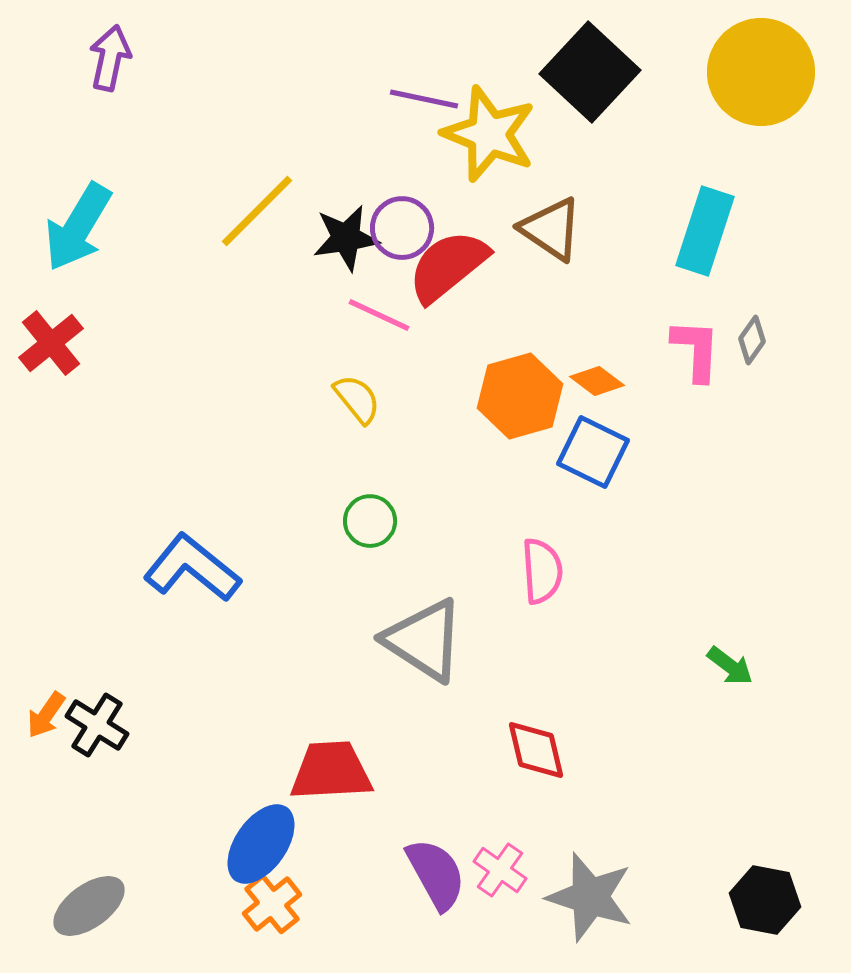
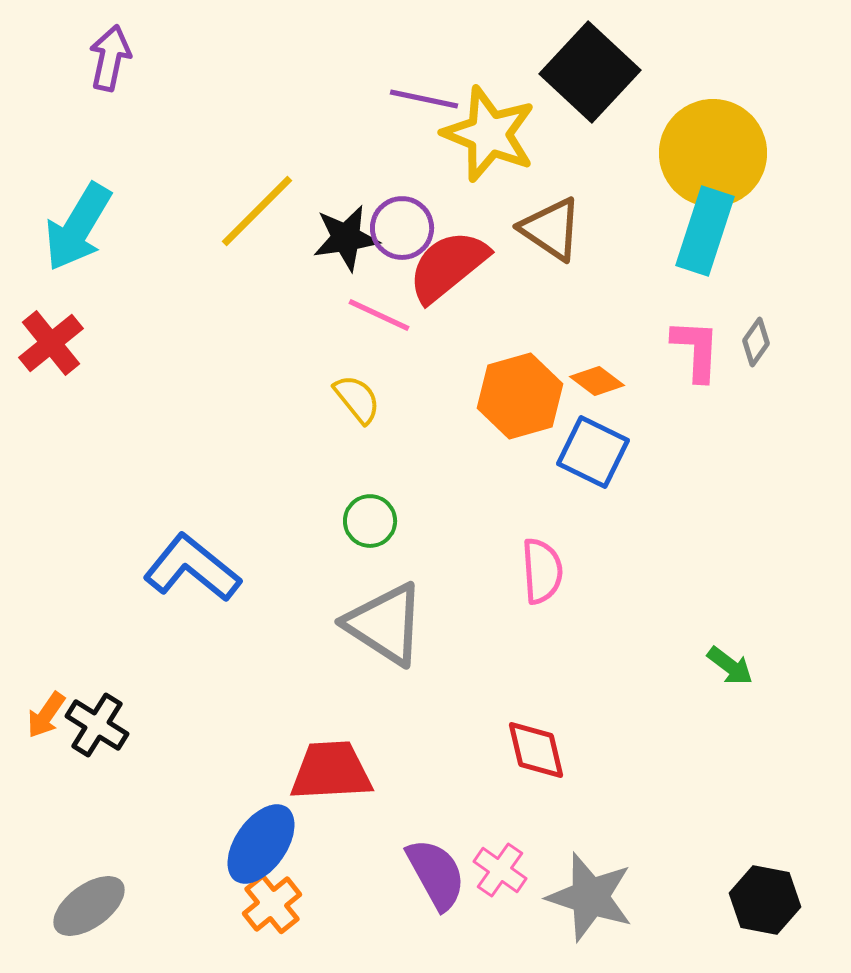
yellow circle: moved 48 px left, 81 px down
gray diamond: moved 4 px right, 2 px down
gray triangle: moved 39 px left, 16 px up
